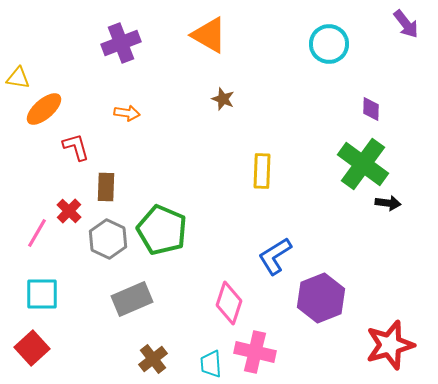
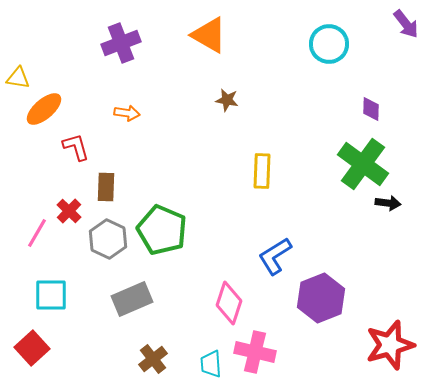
brown star: moved 4 px right, 1 px down; rotated 10 degrees counterclockwise
cyan square: moved 9 px right, 1 px down
